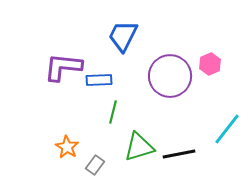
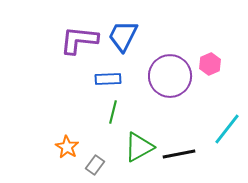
purple L-shape: moved 16 px right, 27 px up
blue rectangle: moved 9 px right, 1 px up
green triangle: rotated 12 degrees counterclockwise
